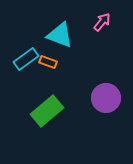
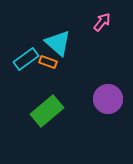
cyan triangle: moved 2 px left, 8 px down; rotated 20 degrees clockwise
purple circle: moved 2 px right, 1 px down
